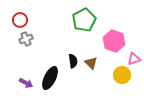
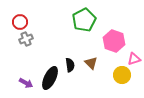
red circle: moved 2 px down
black semicircle: moved 3 px left, 4 px down
